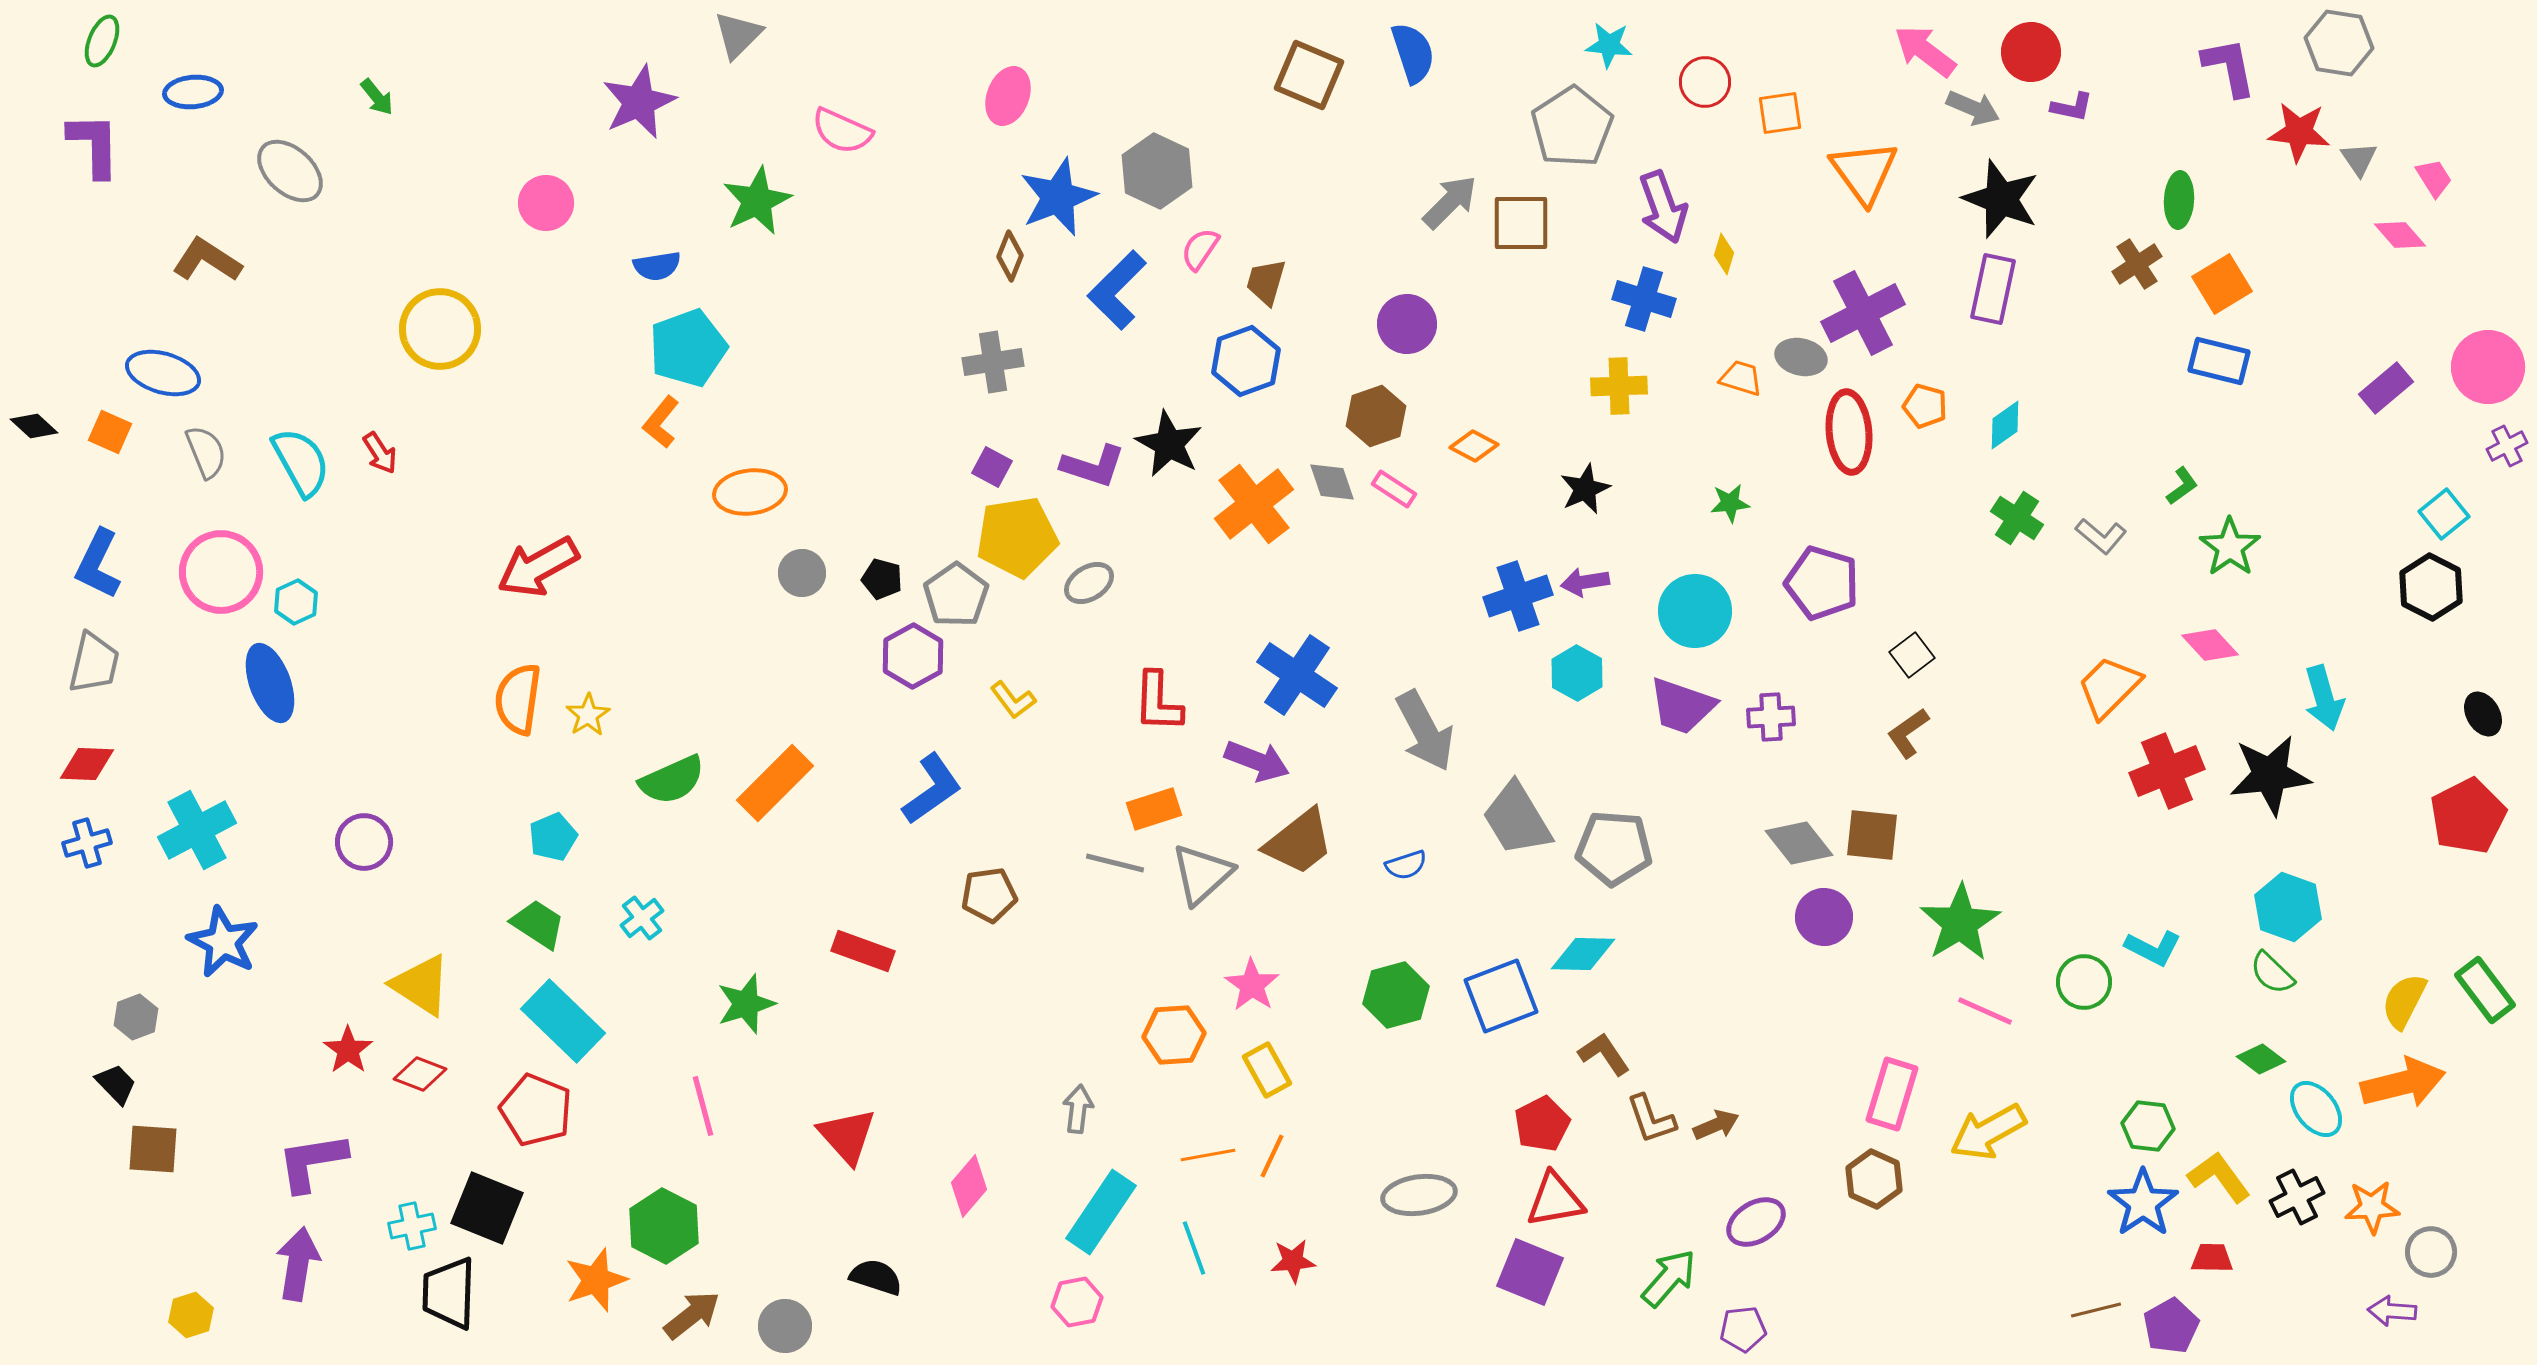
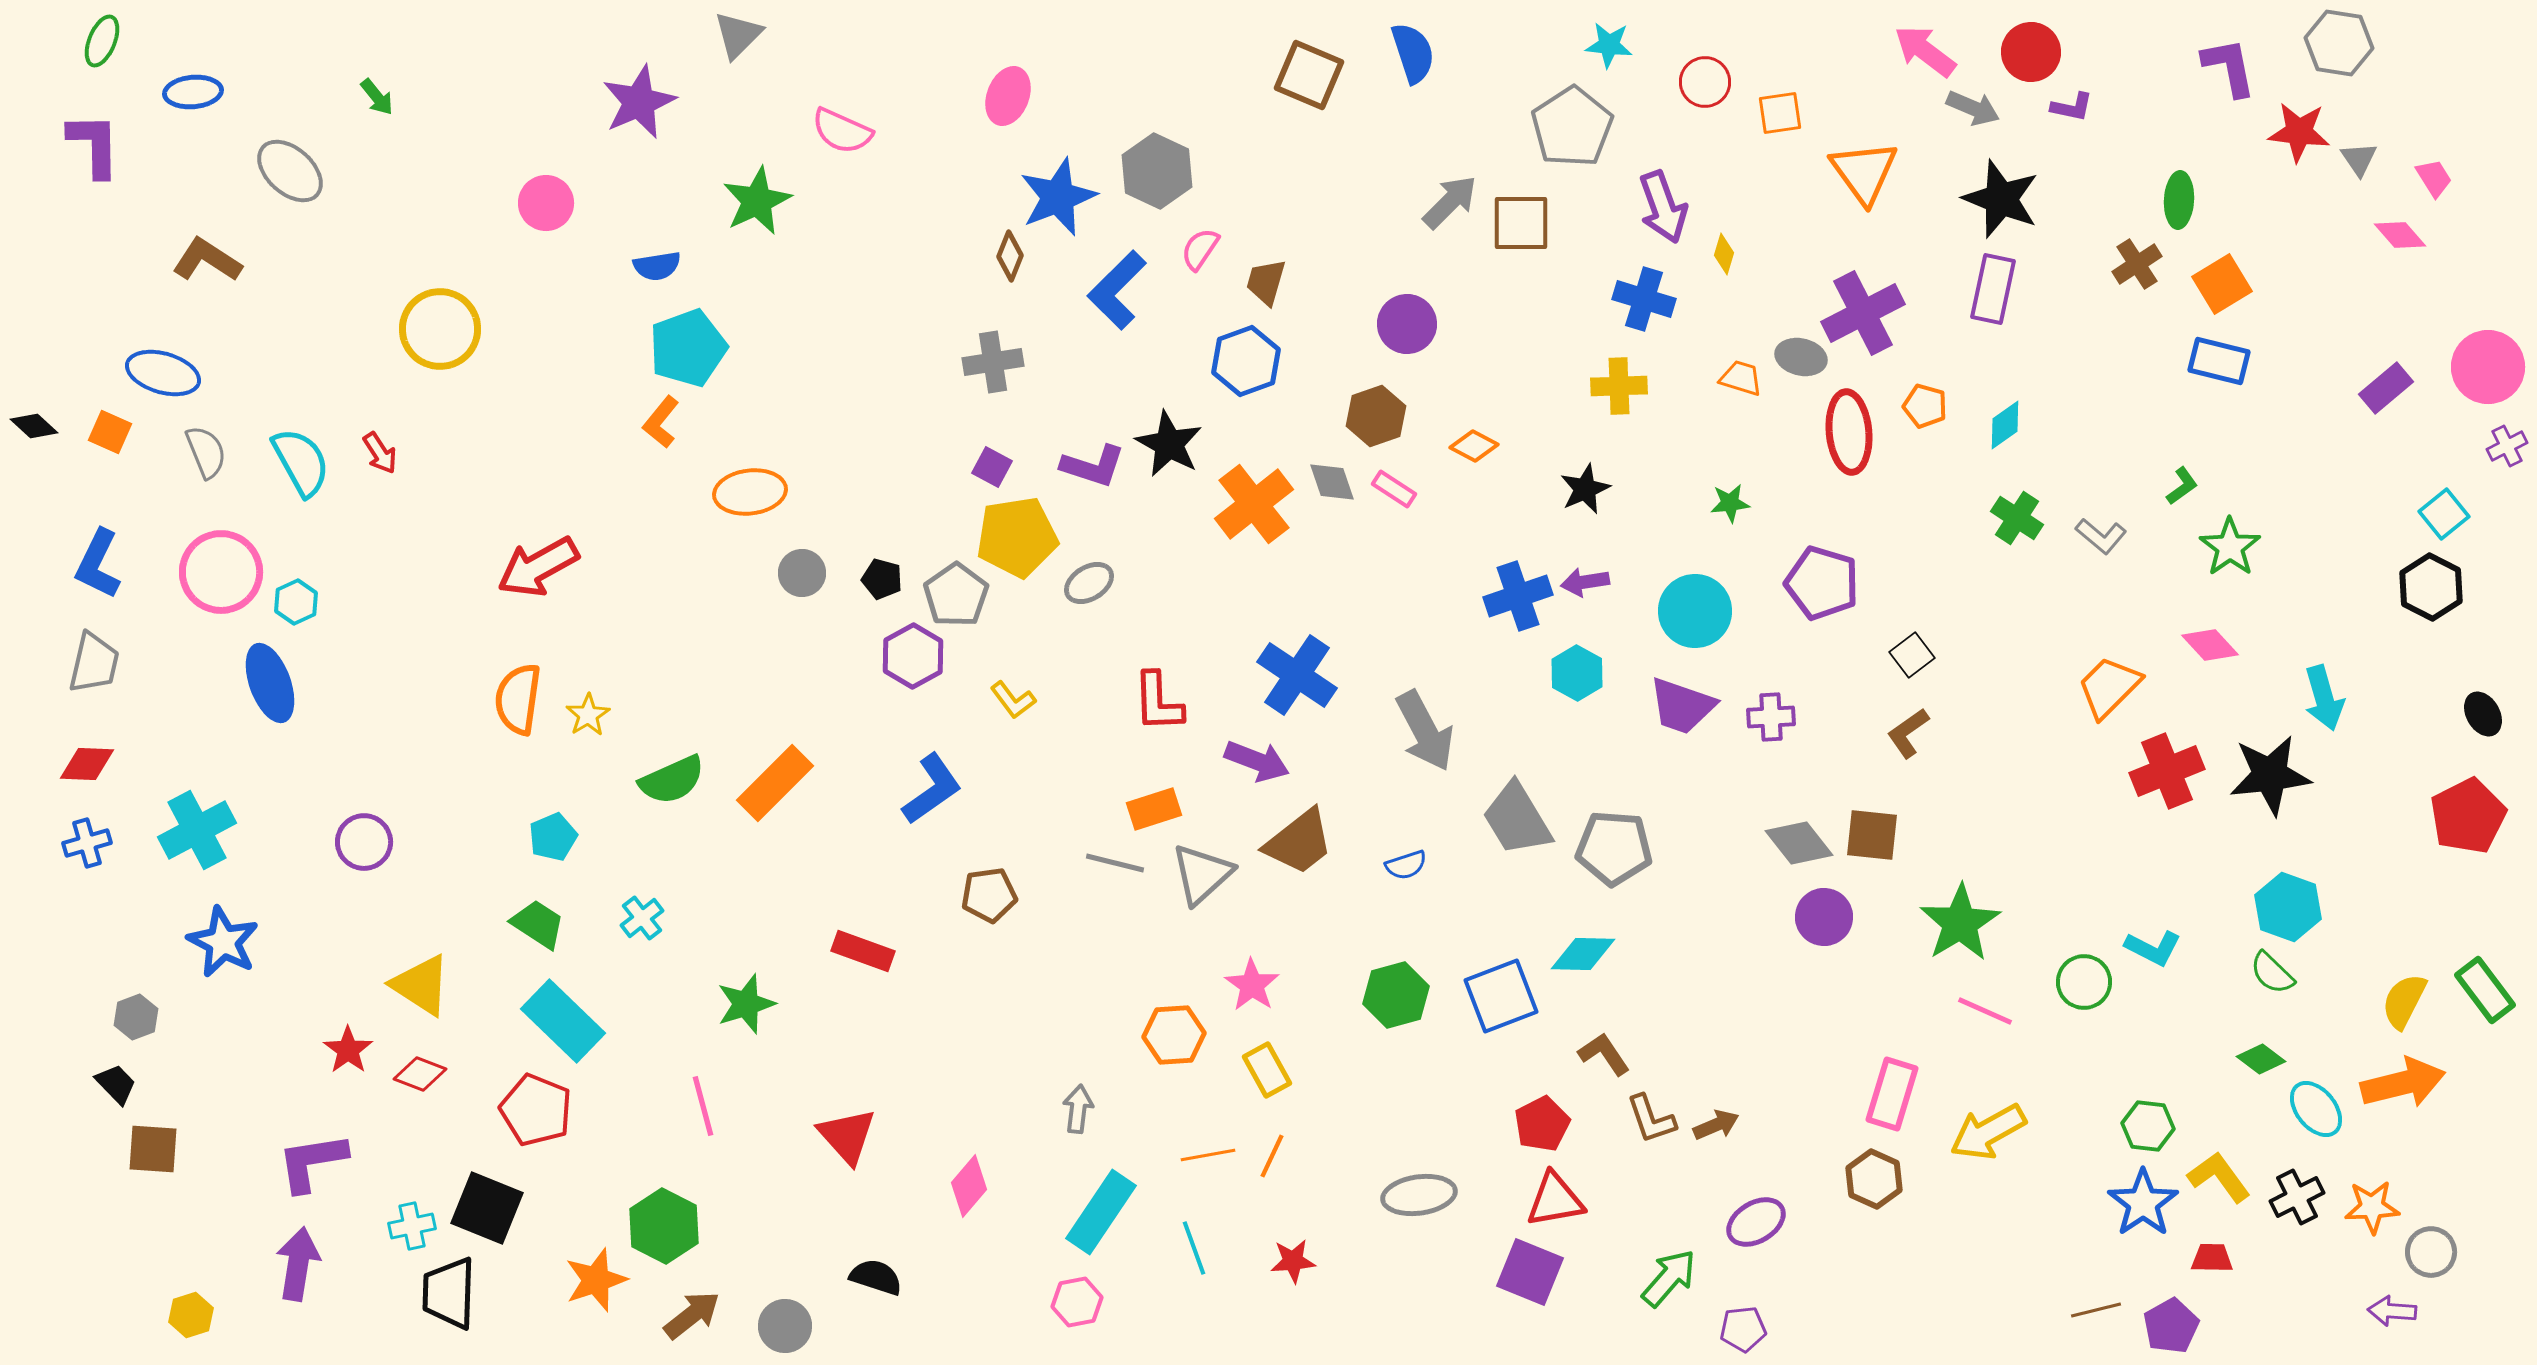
red L-shape at (1158, 702): rotated 4 degrees counterclockwise
